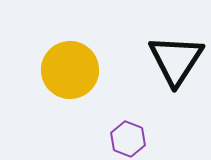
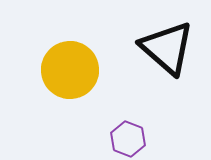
black triangle: moved 9 px left, 12 px up; rotated 22 degrees counterclockwise
